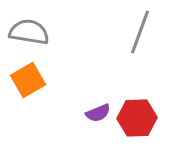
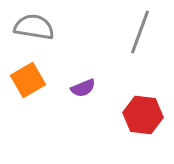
gray semicircle: moved 5 px right, 5 px up
purple semicircle: moved 15 px left, 25 px up
red hexagon: moved 6 px right, 3 px up; rotated 9 degrees clockwise
